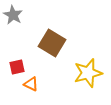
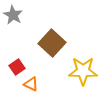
brown square: rotated 12 degrees clockwise
red square: rotated 21 degrees counterclockwise
yellow star: moved 5 px left, 2 px up; rotated 16 degrees clockwise
